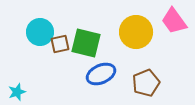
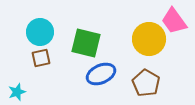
yellow circle: moved 13 px right, 7 px down
brown square: moved 19 px left, 14 px down
brown pentagon: rotated 20 degrees counterclockwise
